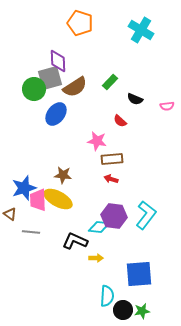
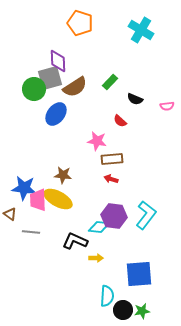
blue star: rotated 25 degrees clockwise
